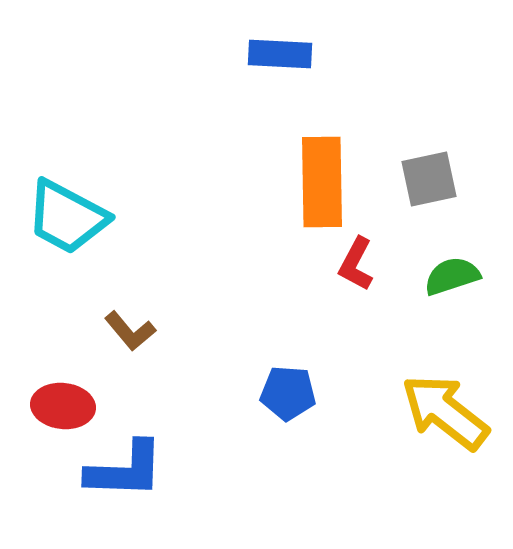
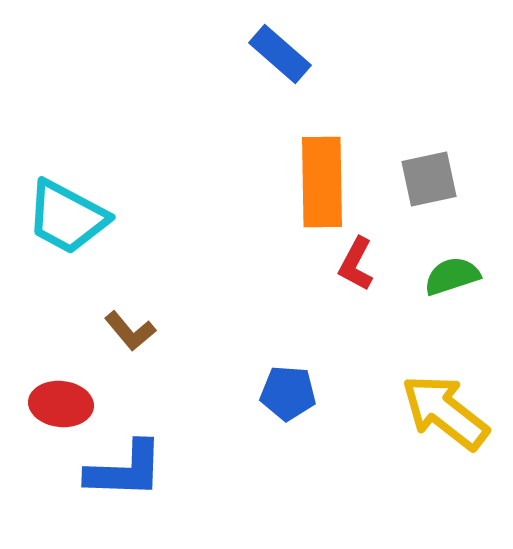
blue rectangle: rotated 38 degrees clockwise
red ellipse: moved 2 px left, 2 px up
